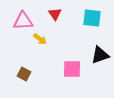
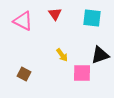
pink triangle: rotated 30 degrees clockwise
yellow arrow: moved 22 px right, 16 px down; rotated 16 degrees clockwise
pink square: moved 10 px right, 4 px down
